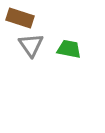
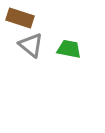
gray triangle: rotated 16 degrees counterclockwise
